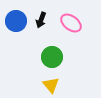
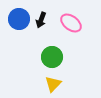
blue circle: moved 3 px right, 2 px up
yellow triangle: moved 2 px right, 1 px up; rotated 24 degrees clockwise
